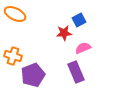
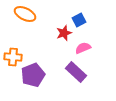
orange ellipse: moved 10 px right
red star: rotated 14 degrees counterclockwise
orange cross: moved 1 px down; rotated 12 degrees counterclockwise
purple rectangle: rotated 25 degrees counterclockwise
